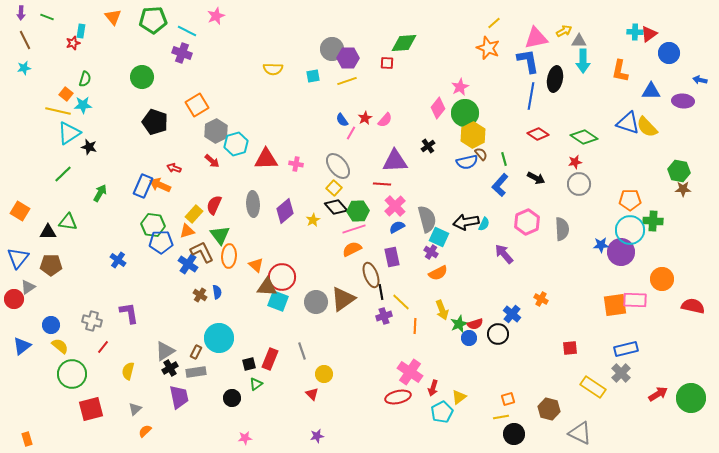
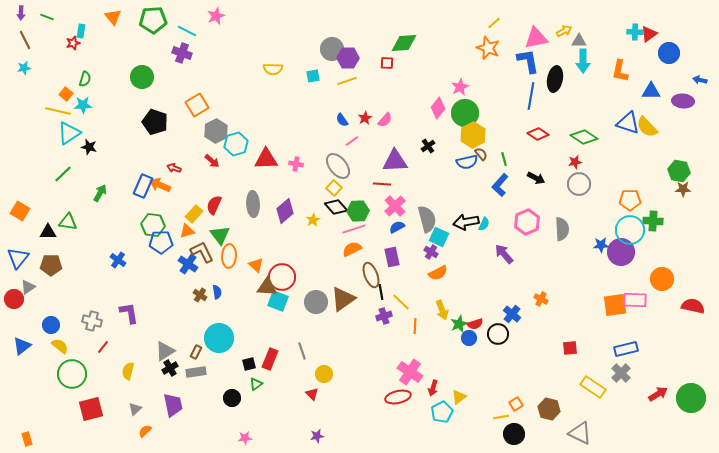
pink line at (351, 133): moved 1 px right, 8 px down; rotated 24 degrees clockwise
purple trapezoid at (179, 397): moved 6 px left, 8 px down
orange square at (508, 399): moved 8 px right, 5 px down; rotated 16 degrees counterclockwise
